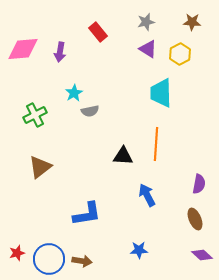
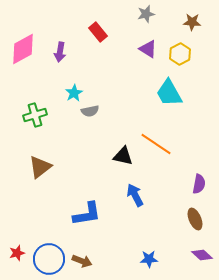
gray star: moved 8 px up
pink diamond: rotated 24 degrees counterclockwise
cyan trapezoid: moved 8 px right; rotated 28 degrees counterclockwise
green cross: rotated 10 degrees clockwise
orange line: rotated 60 degrees counterclockwise
black triangle: rotated 10 degrees clockwise
blue arrow: moved 12 px left
blue star: moved 10 px right, 9 px down
brown arrow: rotated 12 degrees clockwise
